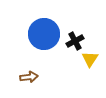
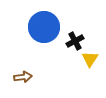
blue circle: moved 7 px up
brown arrow: moved 6 px left
